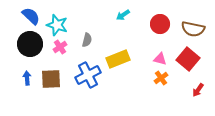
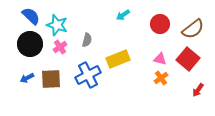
brown semicircle: rotated 50 degrees counterclockwise
blue arrow: rotated 112 degrees counterclockwise
